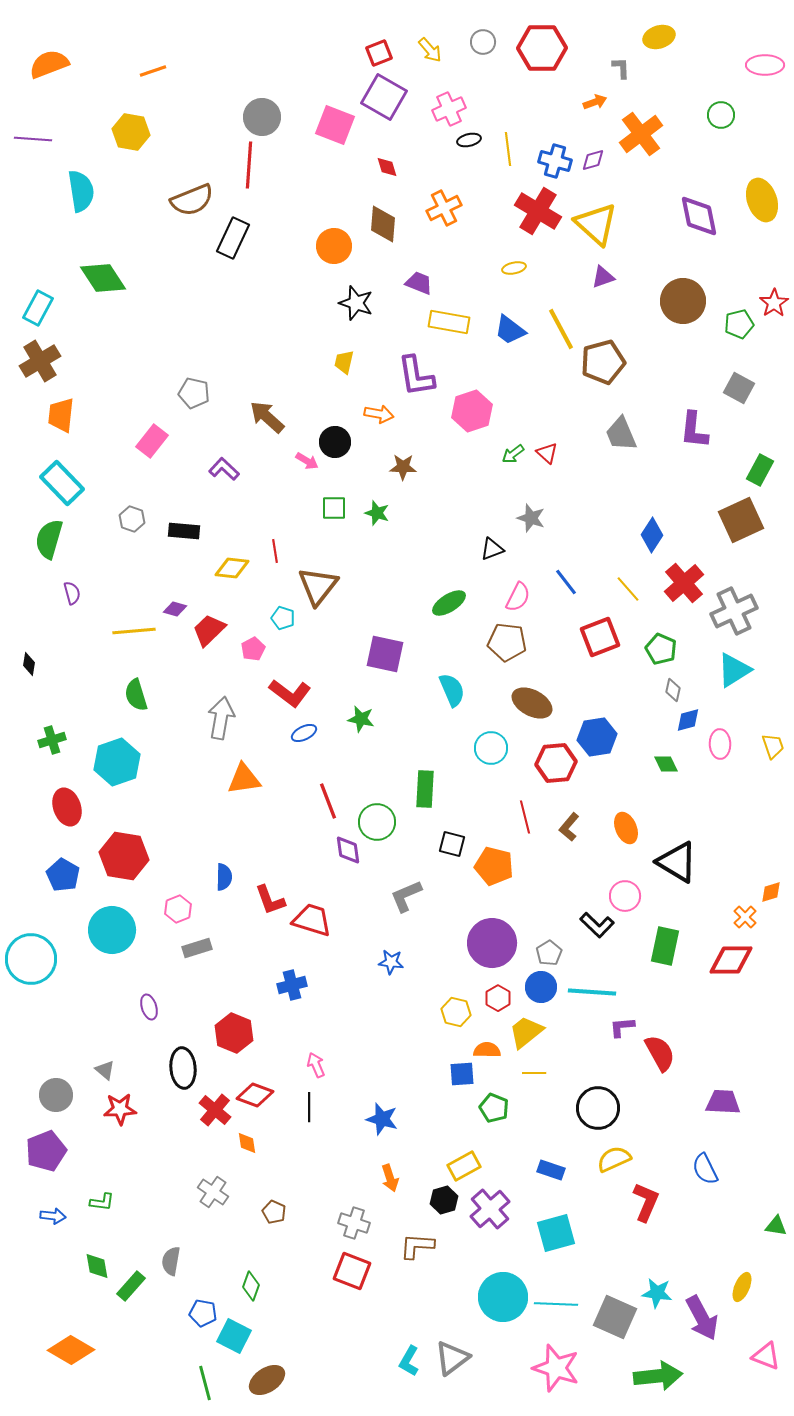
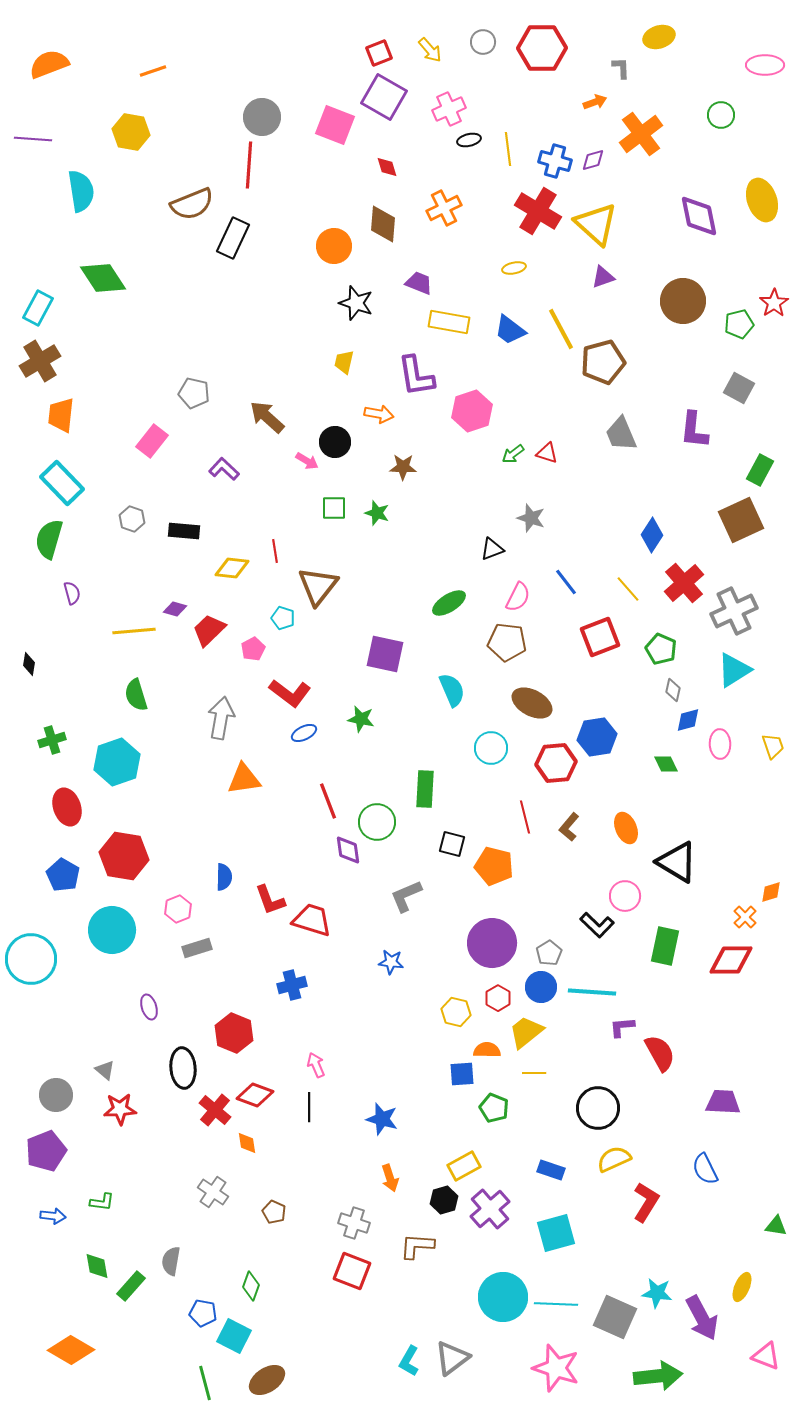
brown semicircle at (192, 200): moved 4 px down
red triangle at (547, 453): rotated 25 degrees counterclockwise
red L-shape at (646, 1202): rotated 9 degrees clockwise
